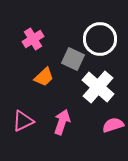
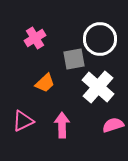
pink cross: moved 2 px right, 1 px up
gray square: moved 1 px right; rotated 35 degrees counterclockwise
orange trapezoid: moved 1 px right, 6 px down
pink arrow: moved 3 px down; rotated 20 degrees counterclockwise
